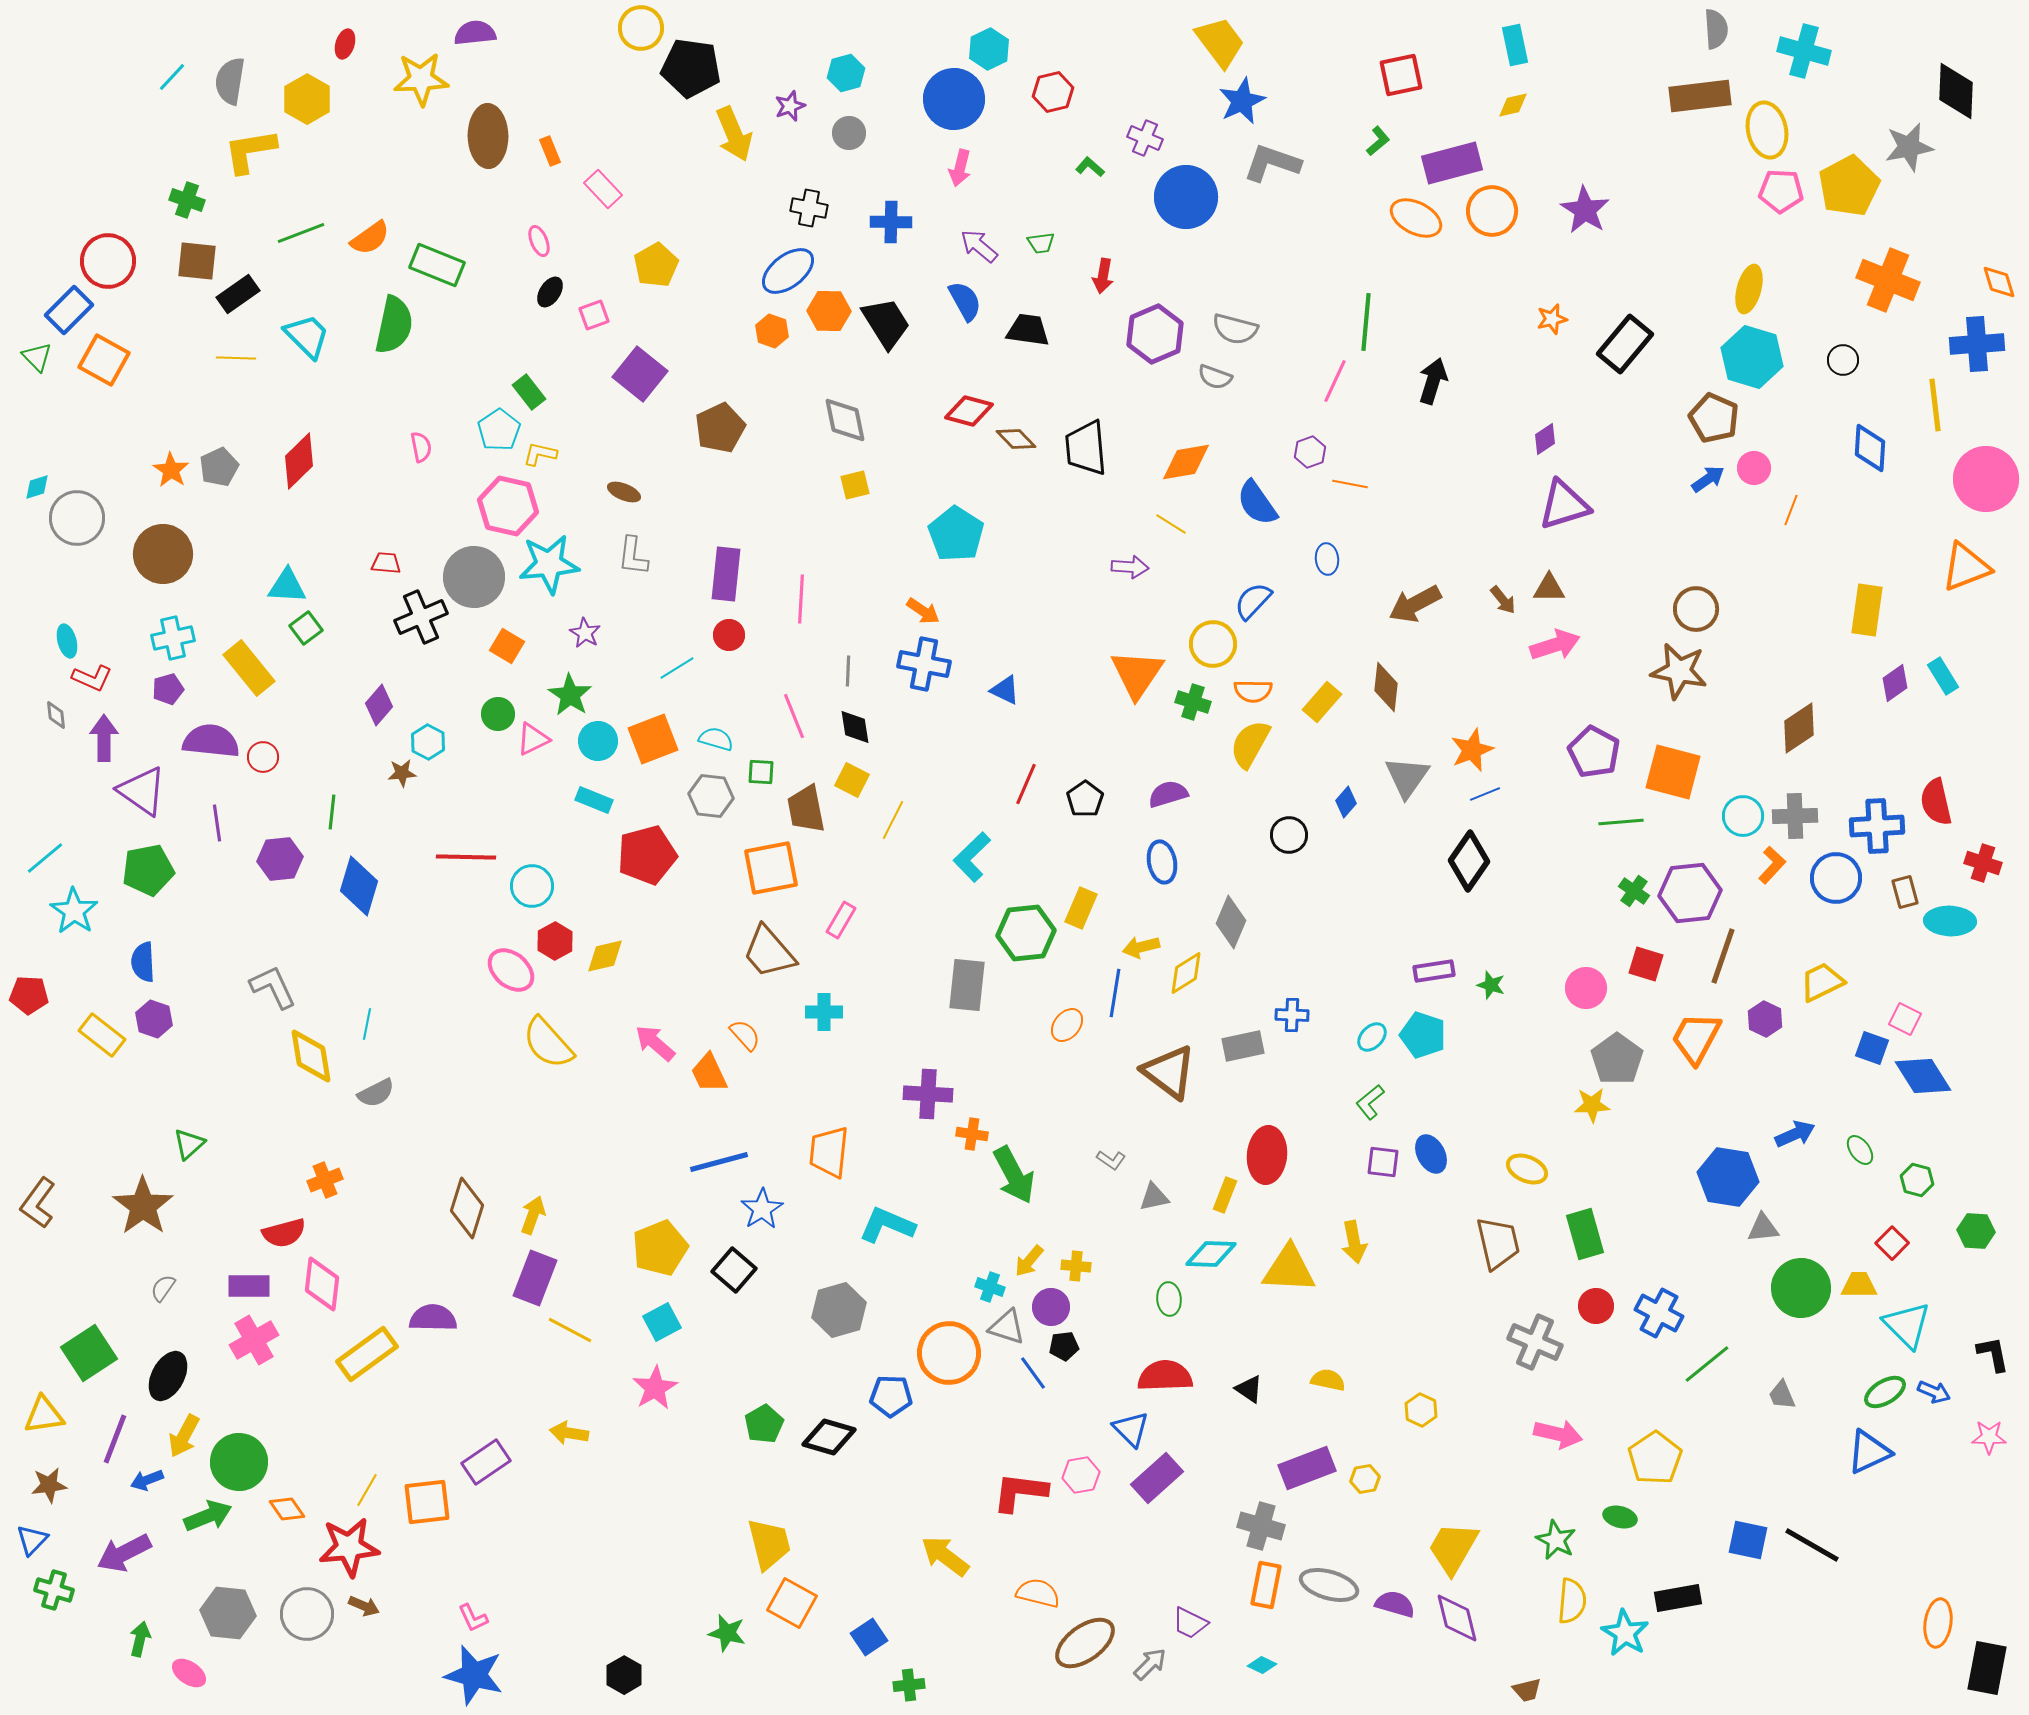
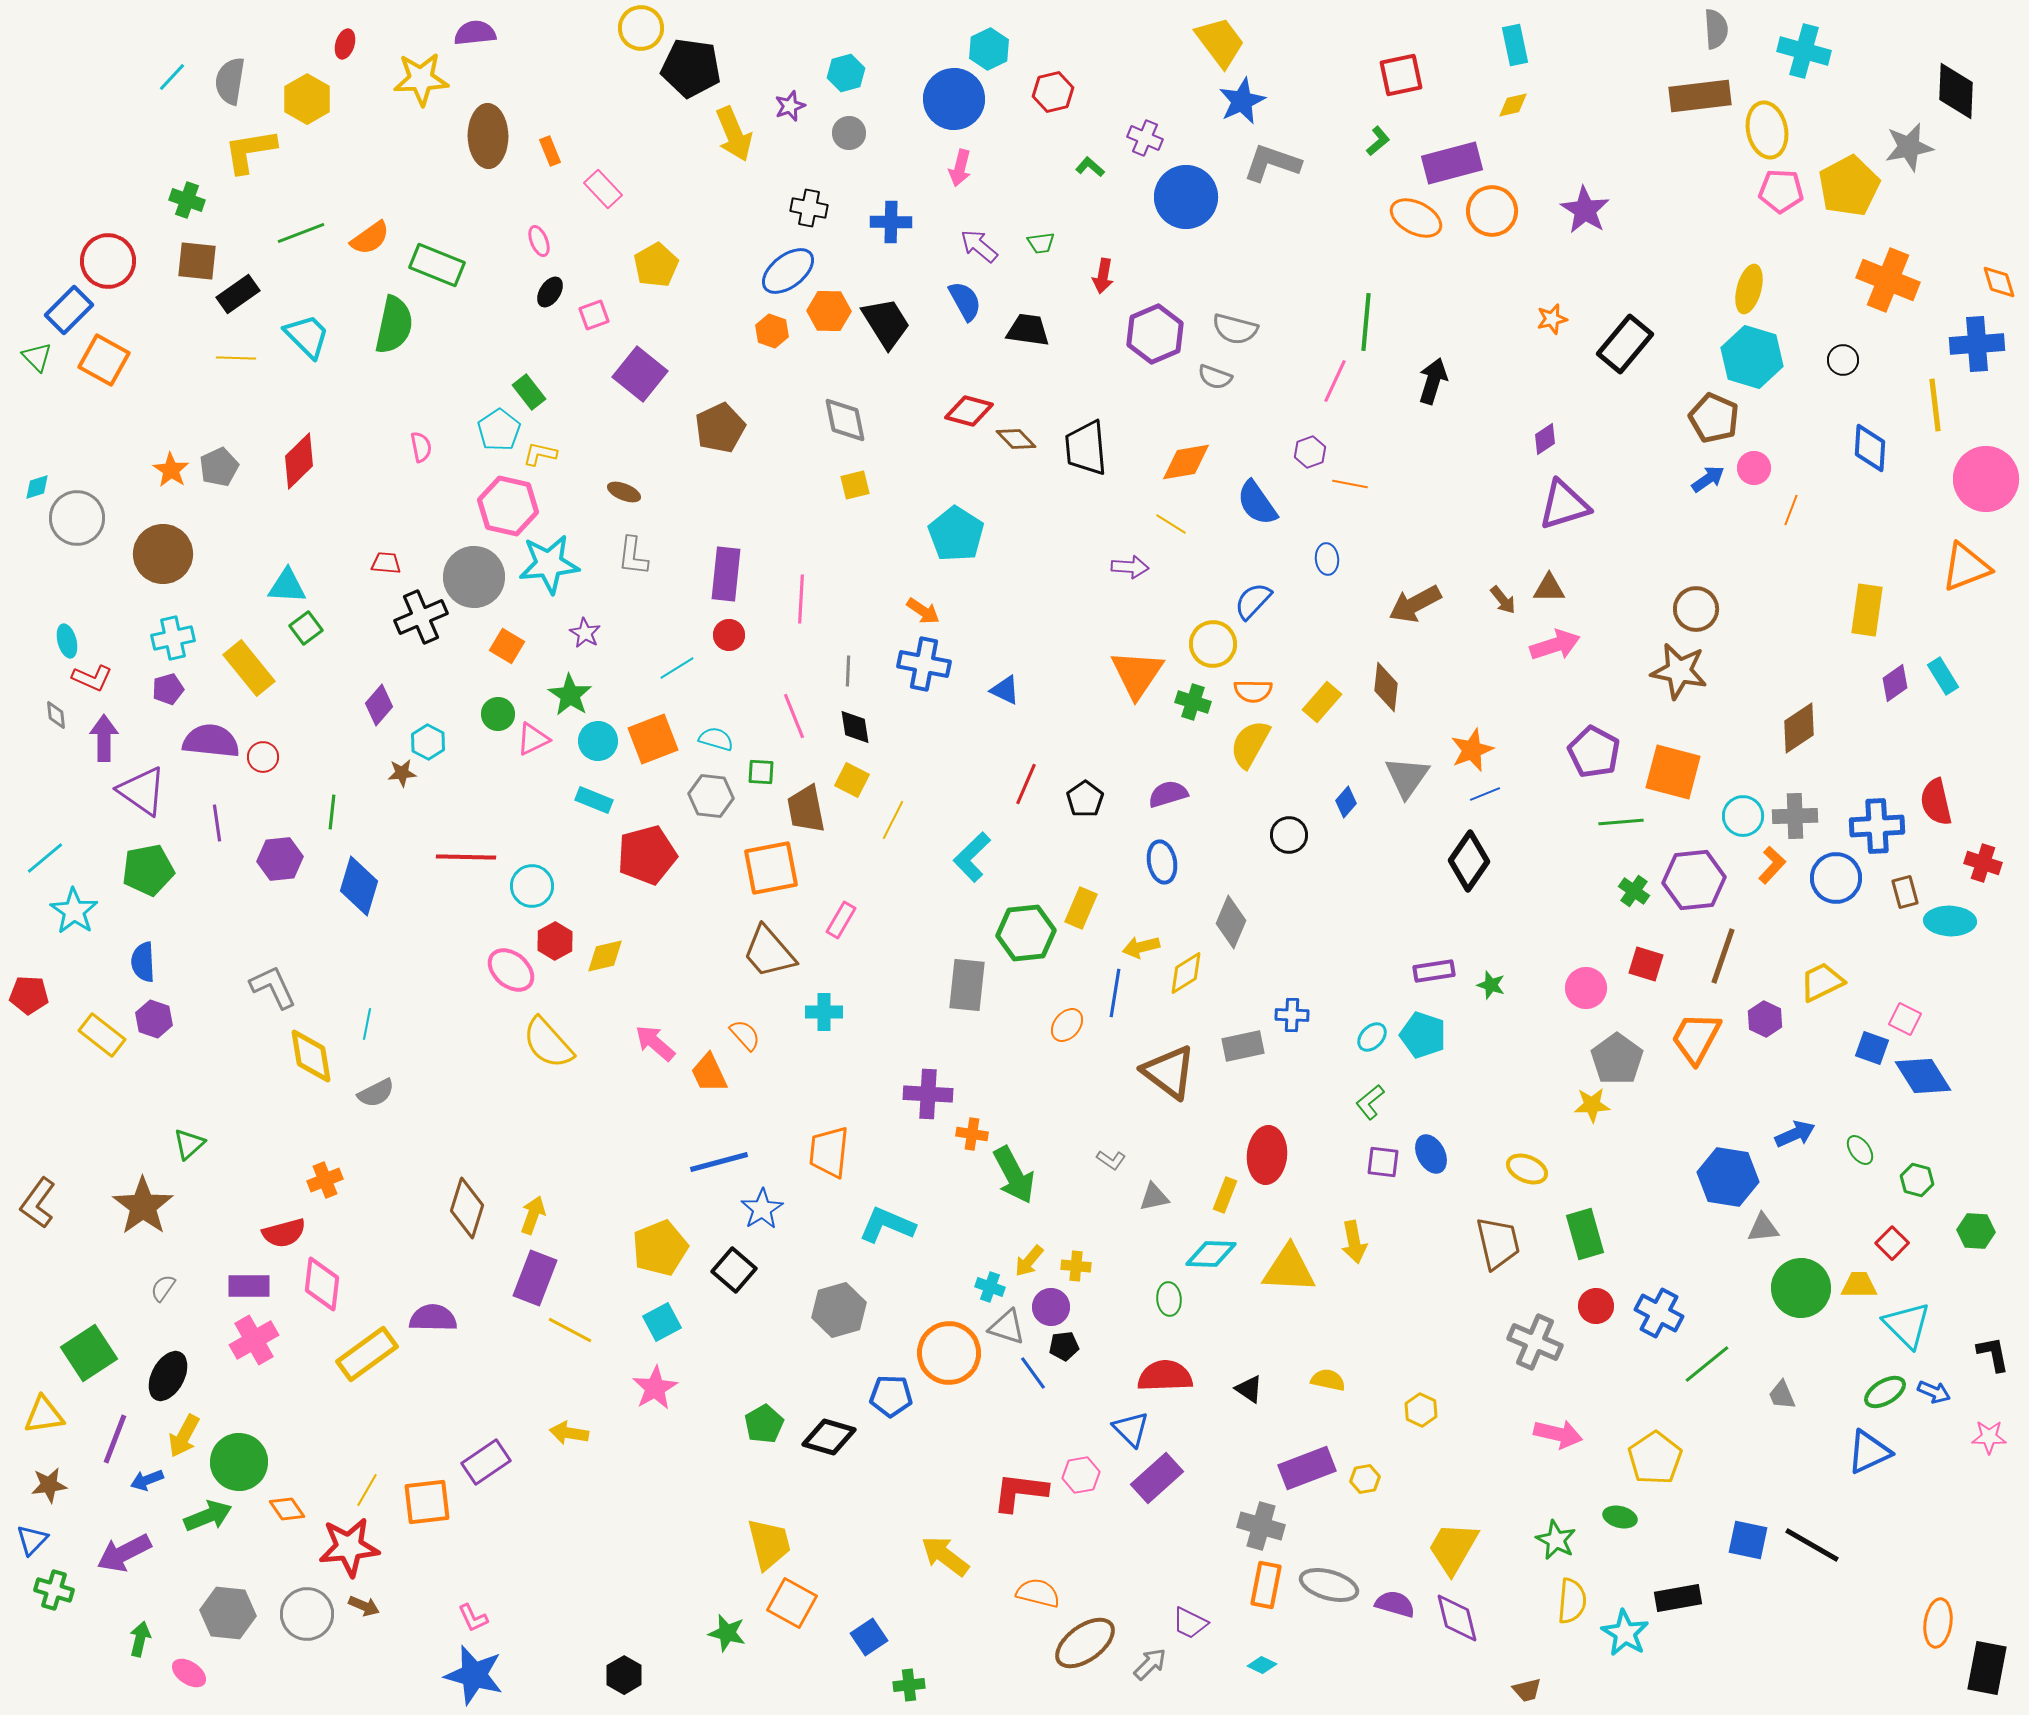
purple hexagon at (1690, 893): moved 4 px right, 13 px up
